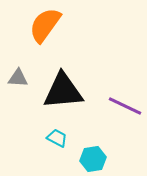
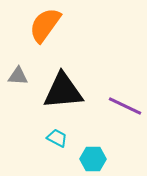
gray triangle: moved 2 px up
cyan hexagon: rotated 10 degrees clockwise
